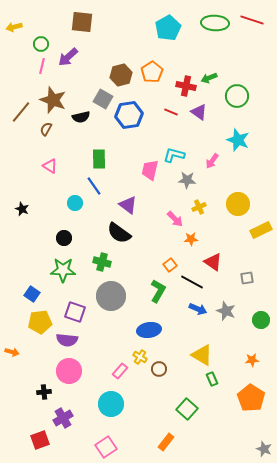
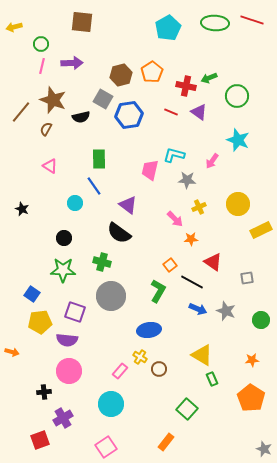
purple arrow at (68, 57): moved 4 px right, 6 px down; rotated 140 degrees counterclockwise
